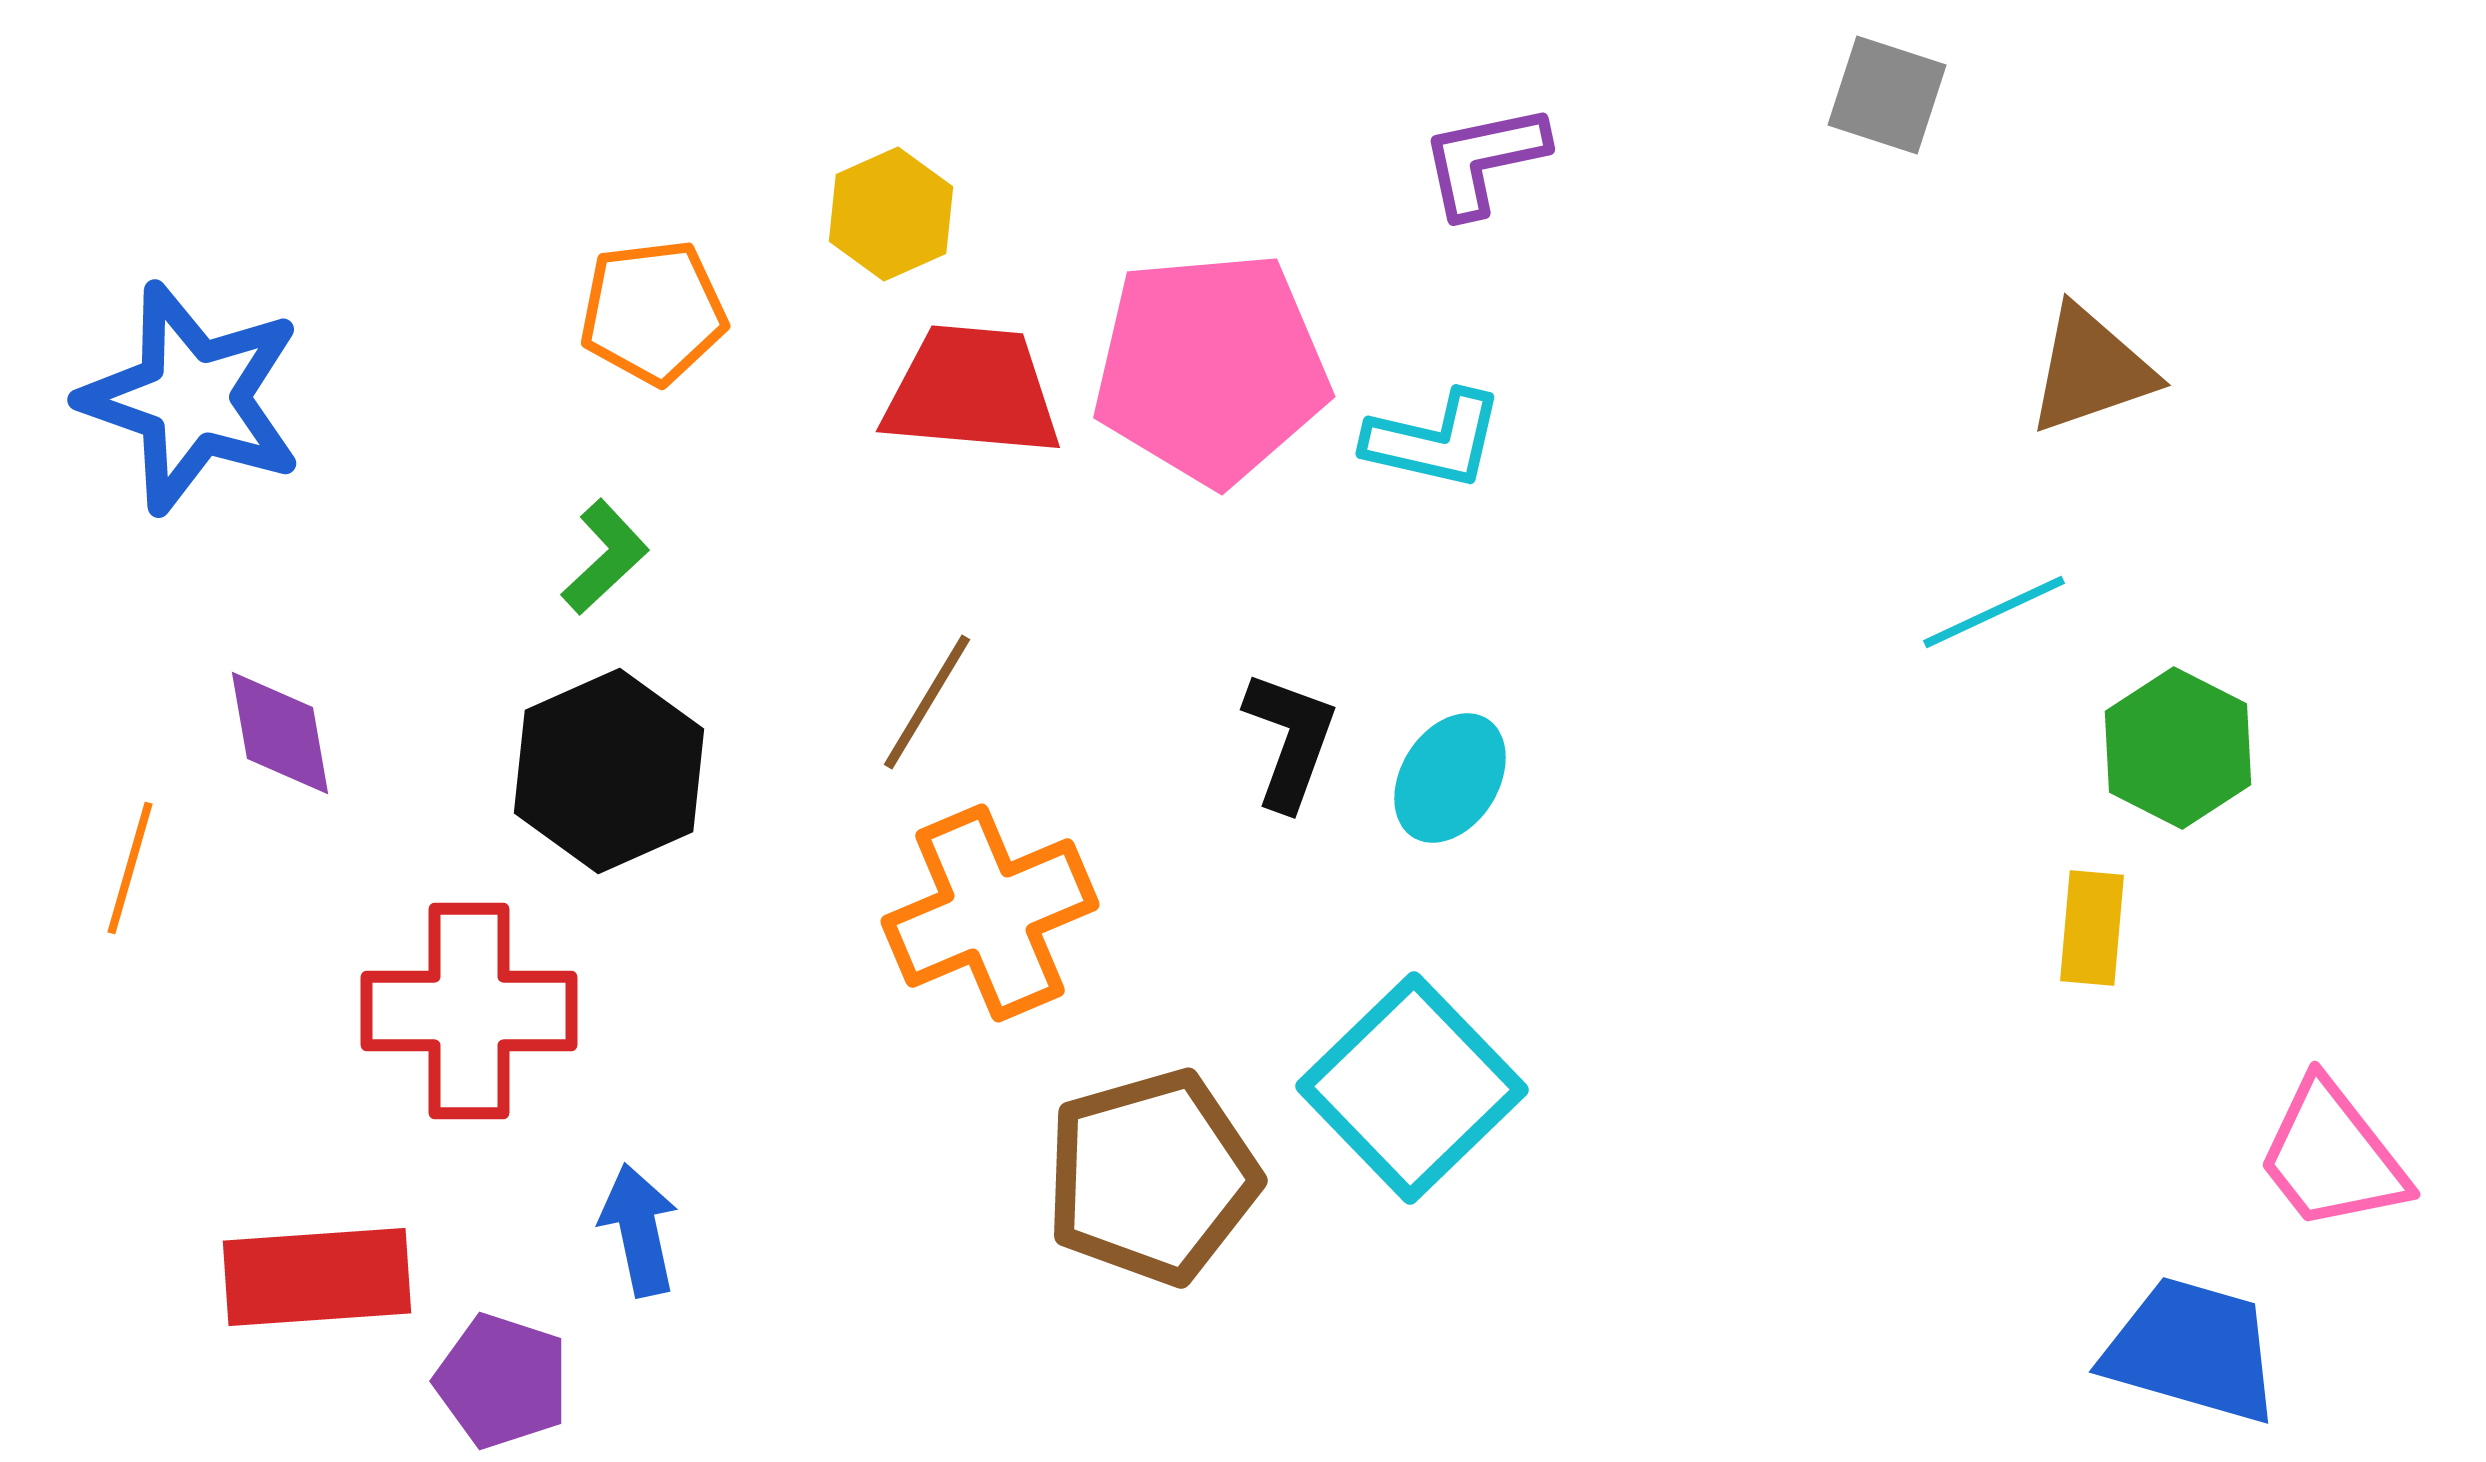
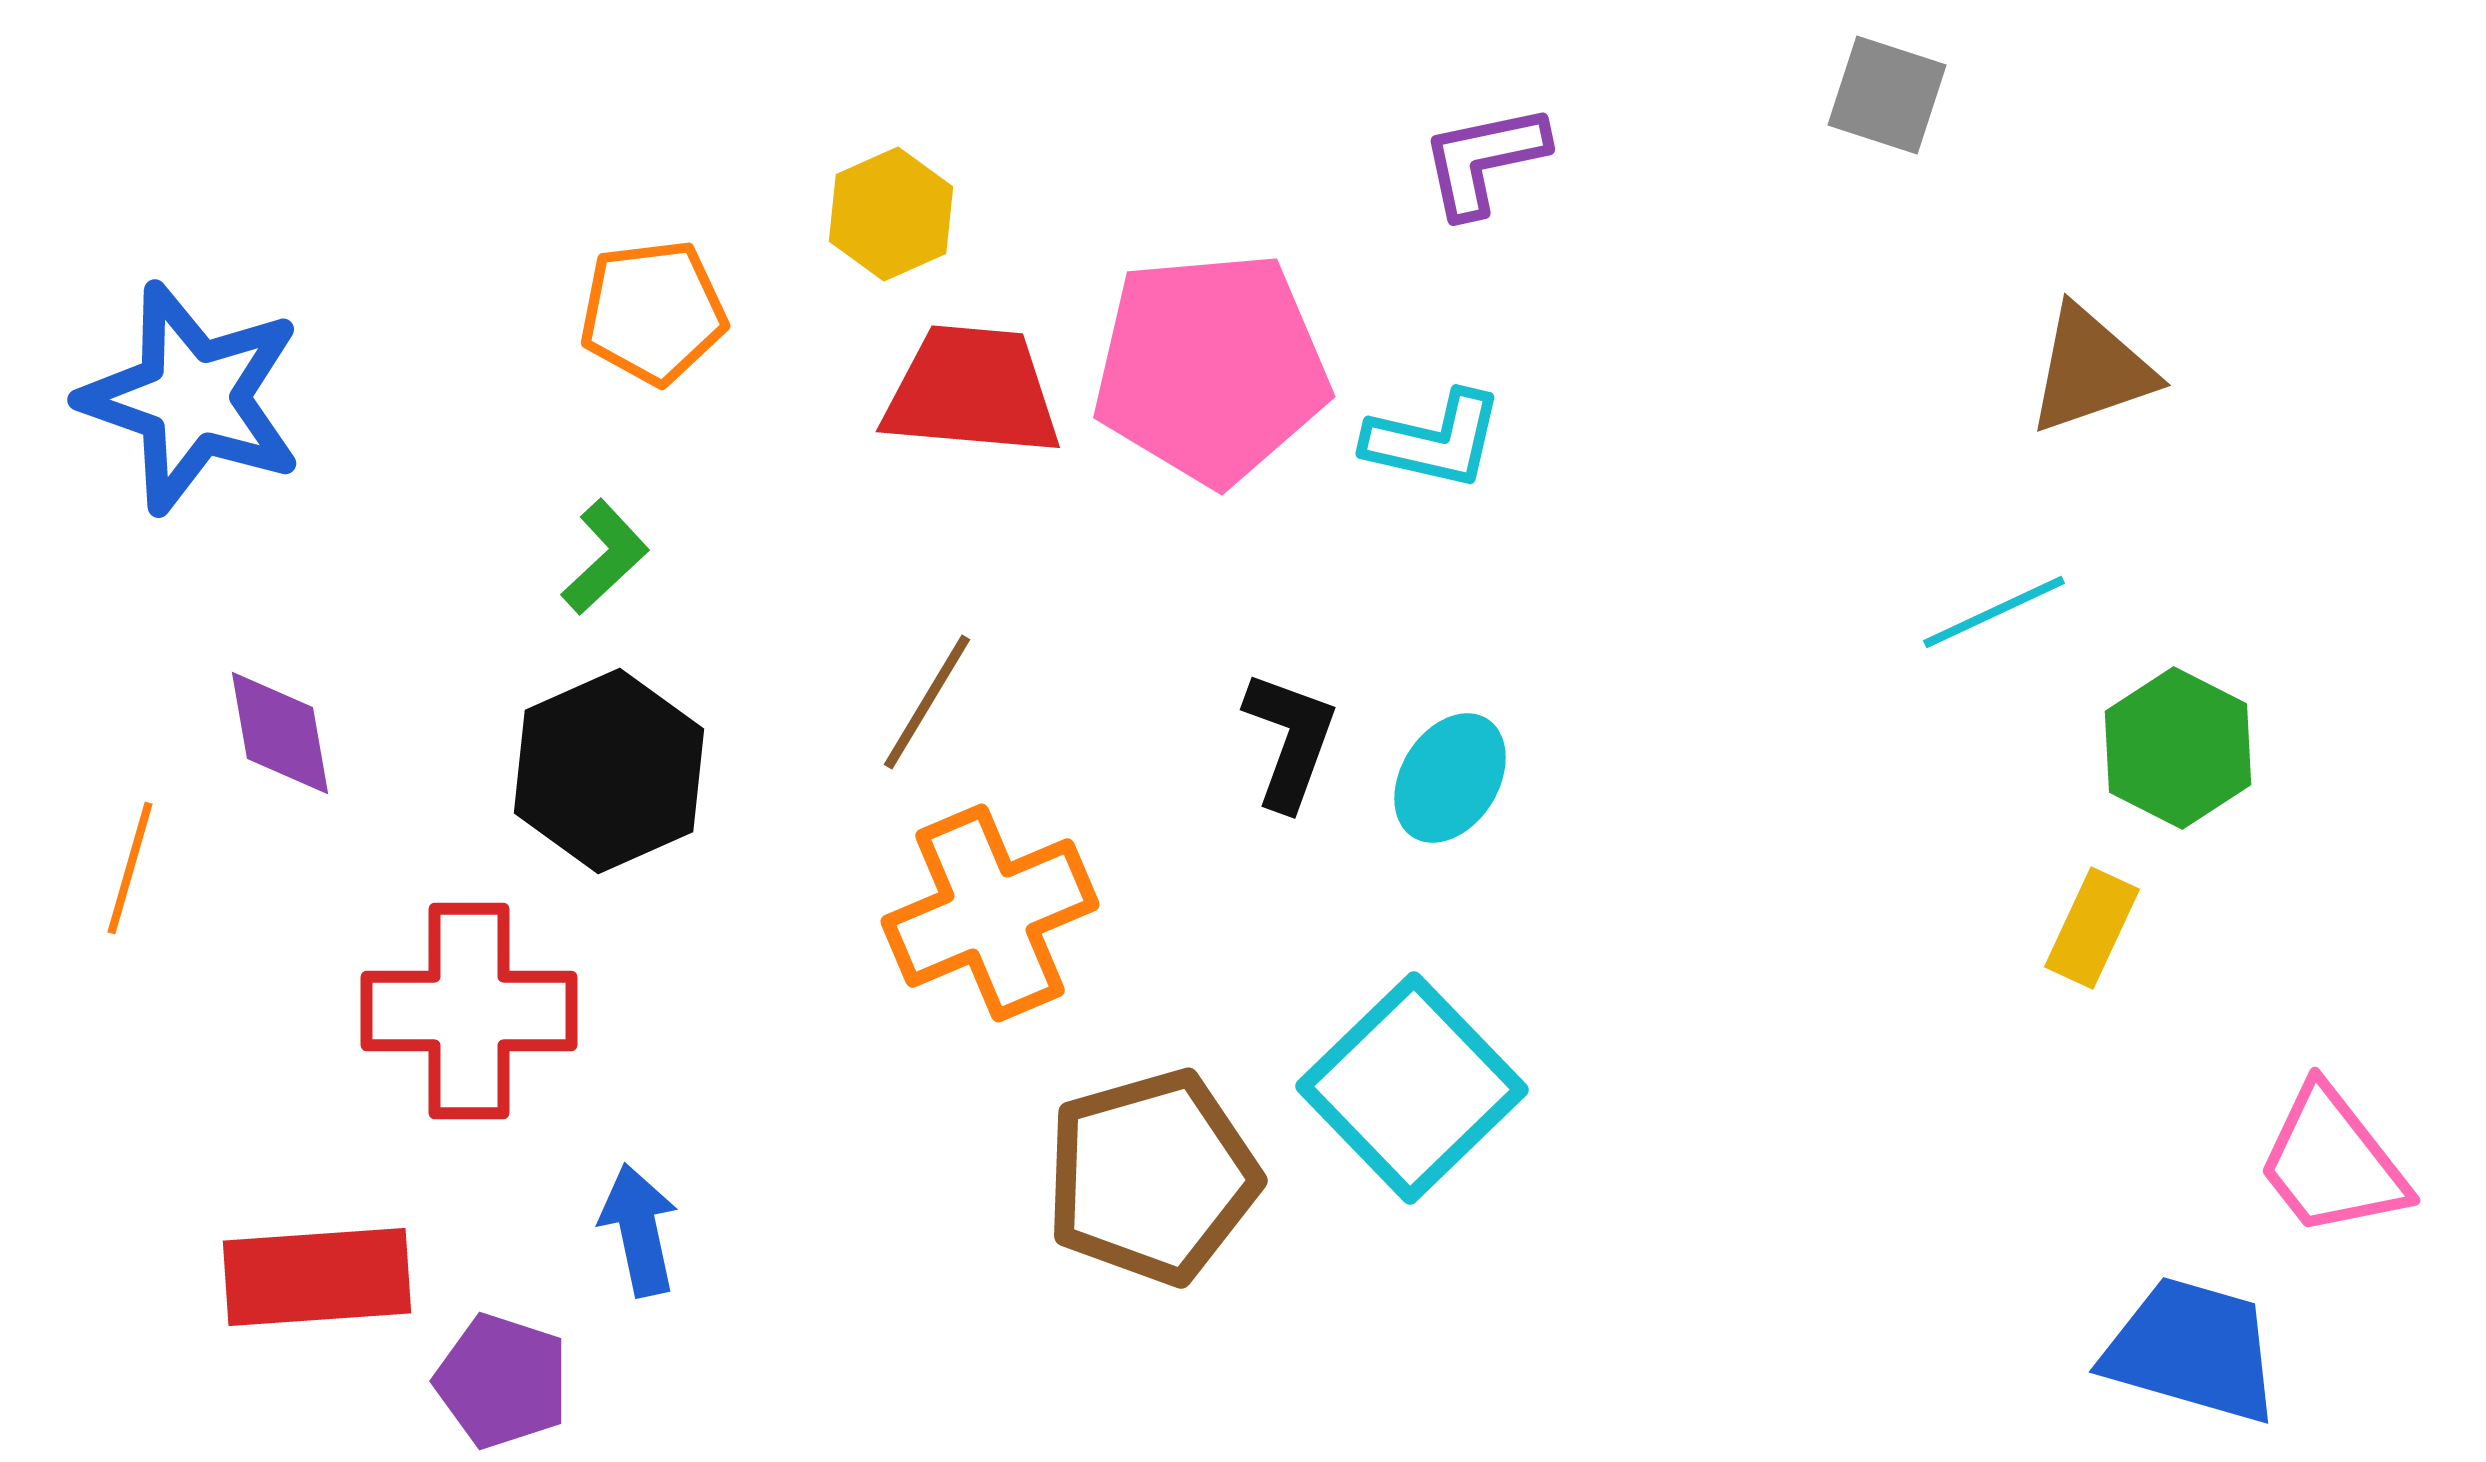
yellow rectangle: rotated 20 degrees clockwise
pink trapezoid: moved 6 px down
